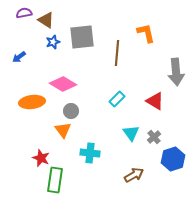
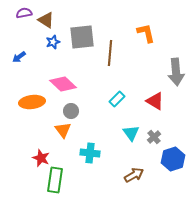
brown line: moved 7 px left
pink diamond: rotated 12 degrees clockwise
